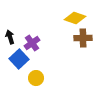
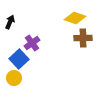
black arrow: moved 15 px up; rotated 40 degrees clockwise
yellow circle: moved 22 px left
